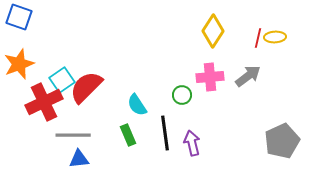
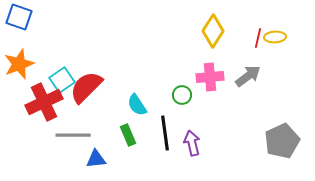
blue triangle: moved 17 px right
